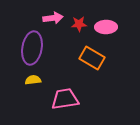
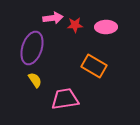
red star: moved 4 px left, 1 px down
purple ellipse: rotated 8 degrees clockwise
orange rectangle: moved 2 px right, 8 px down
yellow semicircle: moved 2 px right; rotated 63 degrees clockwise
